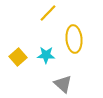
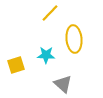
yellow line: moved 2 px right
yellow square: moved 2 px left, 8 px down; rotated 24 degrees clockwise
